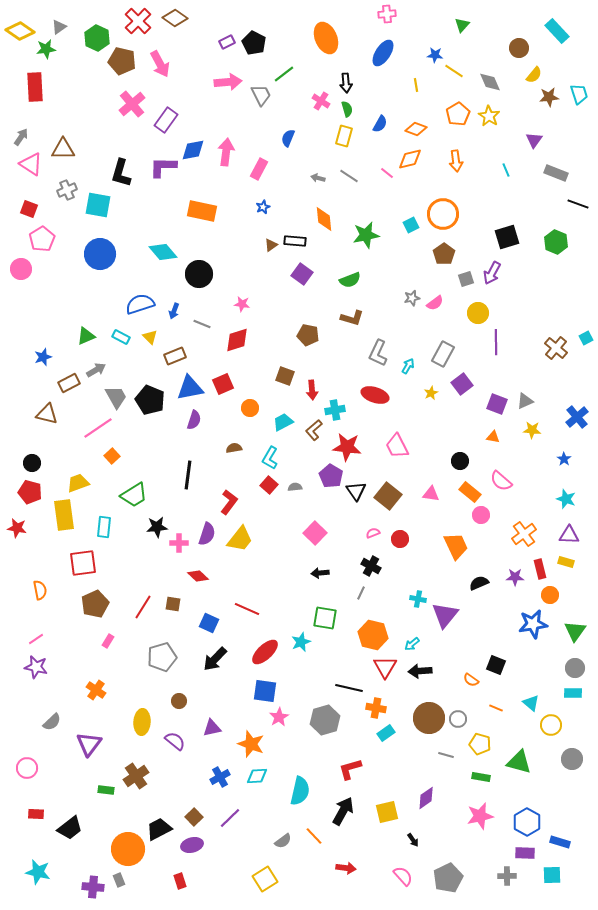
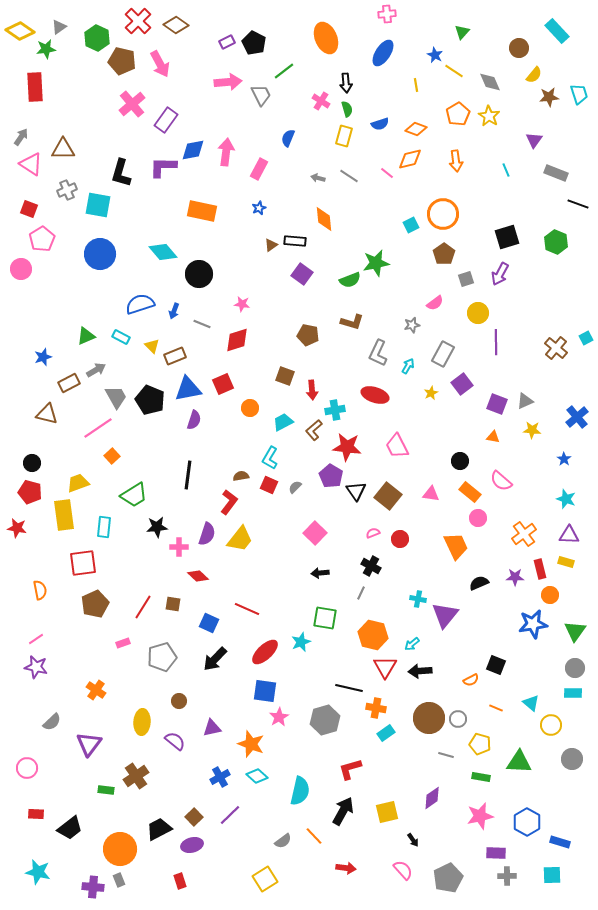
brown diamond at (175, 18): moved 1 px right, 7 px down
green triangle at (462, 25): moved 7 px down
blue star at (435, 55): rotated 21 degrees clockwise
green line at (284, 74): moved 3 px up
blue semicircle at (380, 124): rotated 42 degrees clockwise
blue star at (263, 207): moved 4 px left, 1 px down
green star at (366, 235): moved 10 px right, 28 px down
purple arrow at (492, 273): moved 8 px right, 1 px down
gray star at (412, 298): moved 27 px down
brown L-shape at (352, 318): moved 4 px down
yellow triangle at (150, 337): moved 2 px right, 9 px down
blue triangle at (190, 388): moved 2 px left, 1 px down
brown semicircle at (234, 448): moved 7 px right, 28 px down
red square at (269, 485): rotated 18 degrees counterclockwise
gray semicircle at (295, 487): rotated 40 degrees counterclockwise
pink circle at (481, 515): moved 3 px left, 3 px down
pink cross at (179, 543): moved 4 px down
pink rectangle at (108, 641): moved 15 px right, 2 px down; rotated 40 degrees clockwise
orange semicircle at (471, 680): rotated 63 degrees counterclockwise
green triangle at (519, 762): rotated 12 degrees counterclockwise
cyan diamond at (257, 776): rotated 45 degrees clockwise
purple diamond at (426, 798): moved 6 px right
purple line at (230, 818): moved 3 px up
orange circle at (128, 849): moved 8 px left
purple rectangle at (525, 853): moved 29 px left
pink semicircle at (403, 876): moved 6 px up
